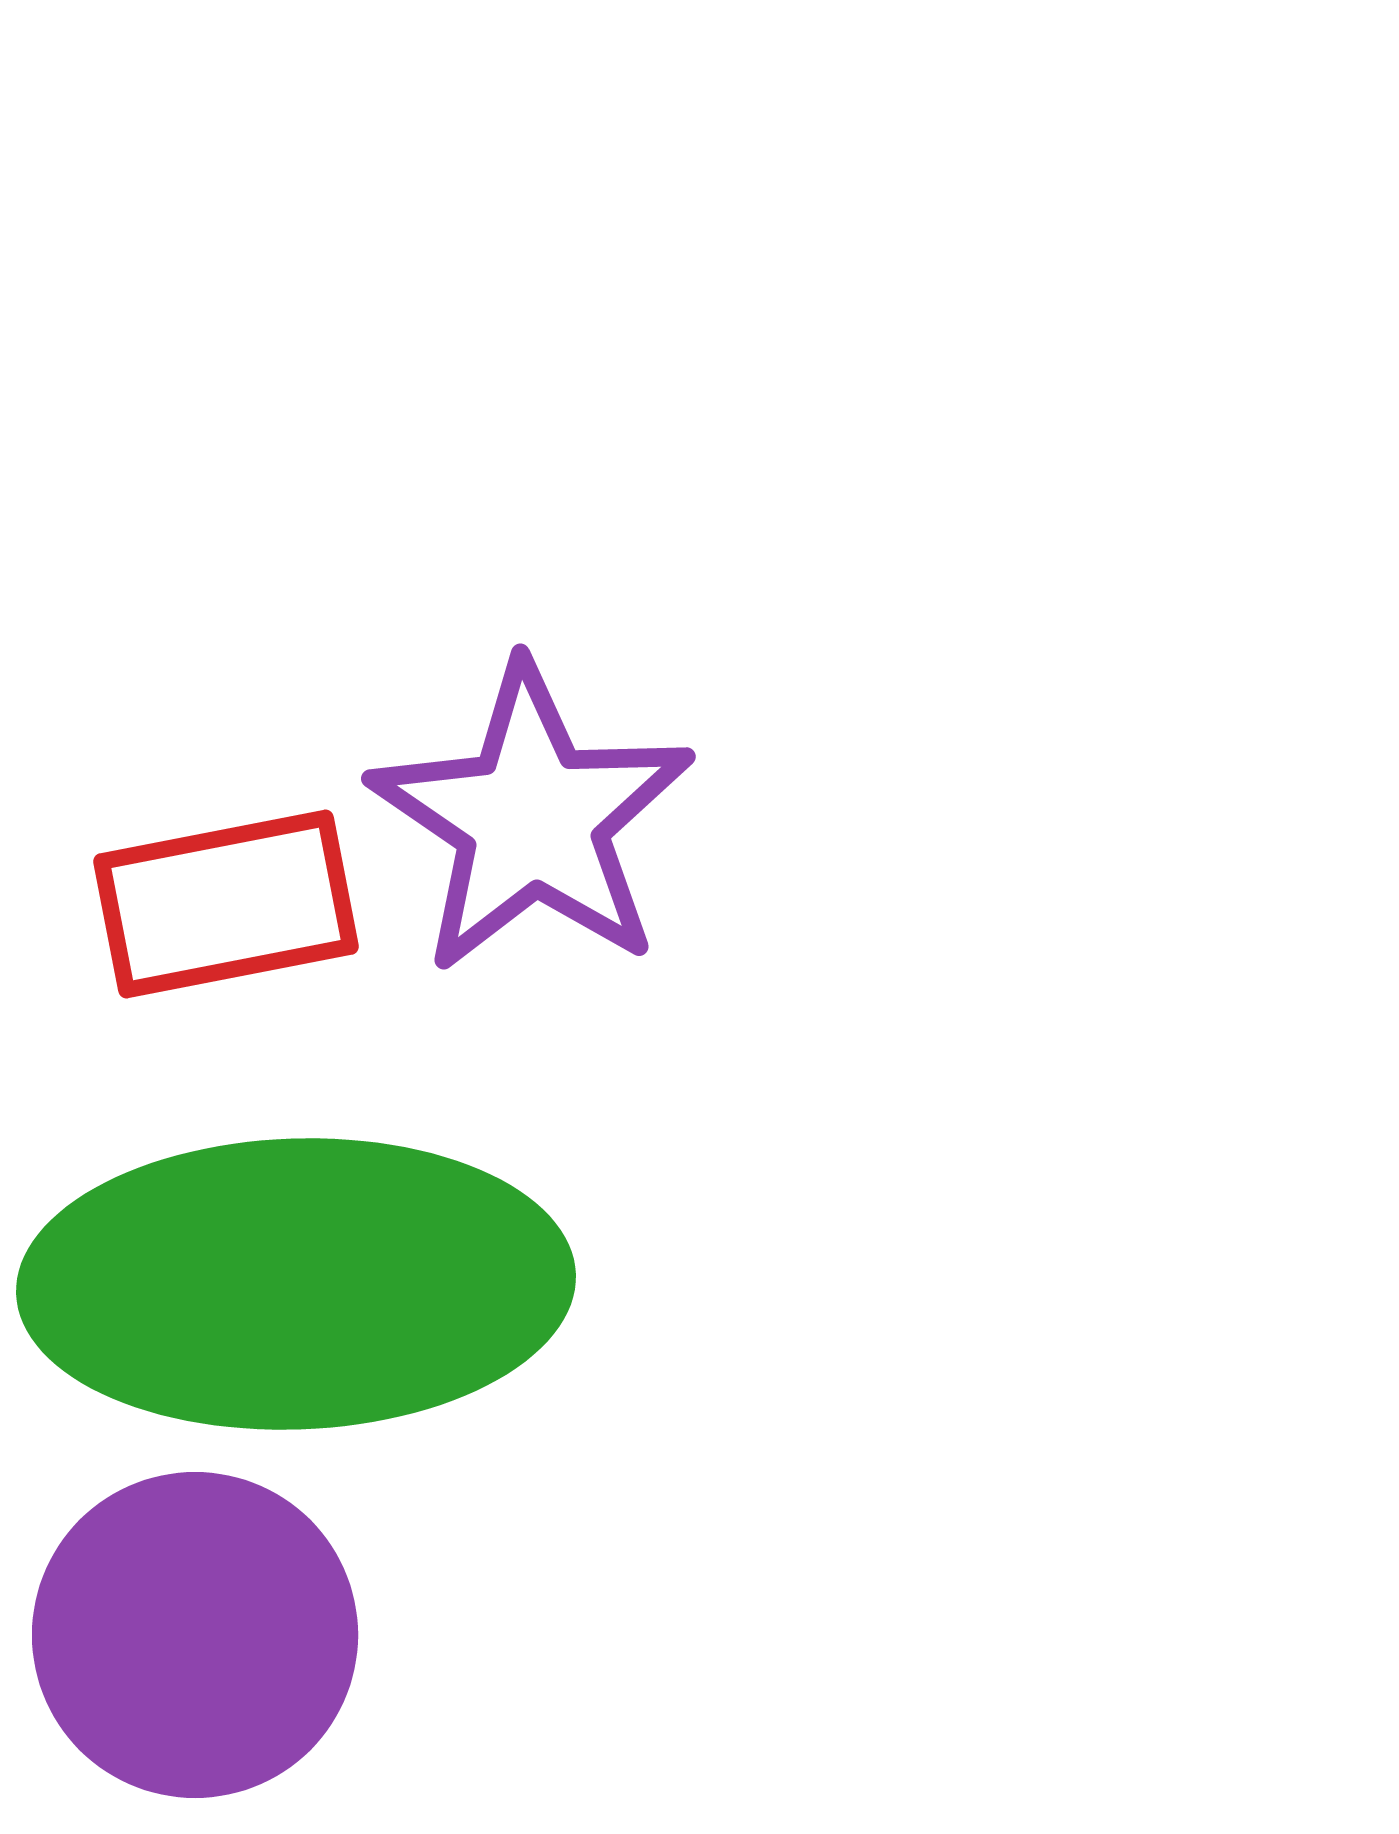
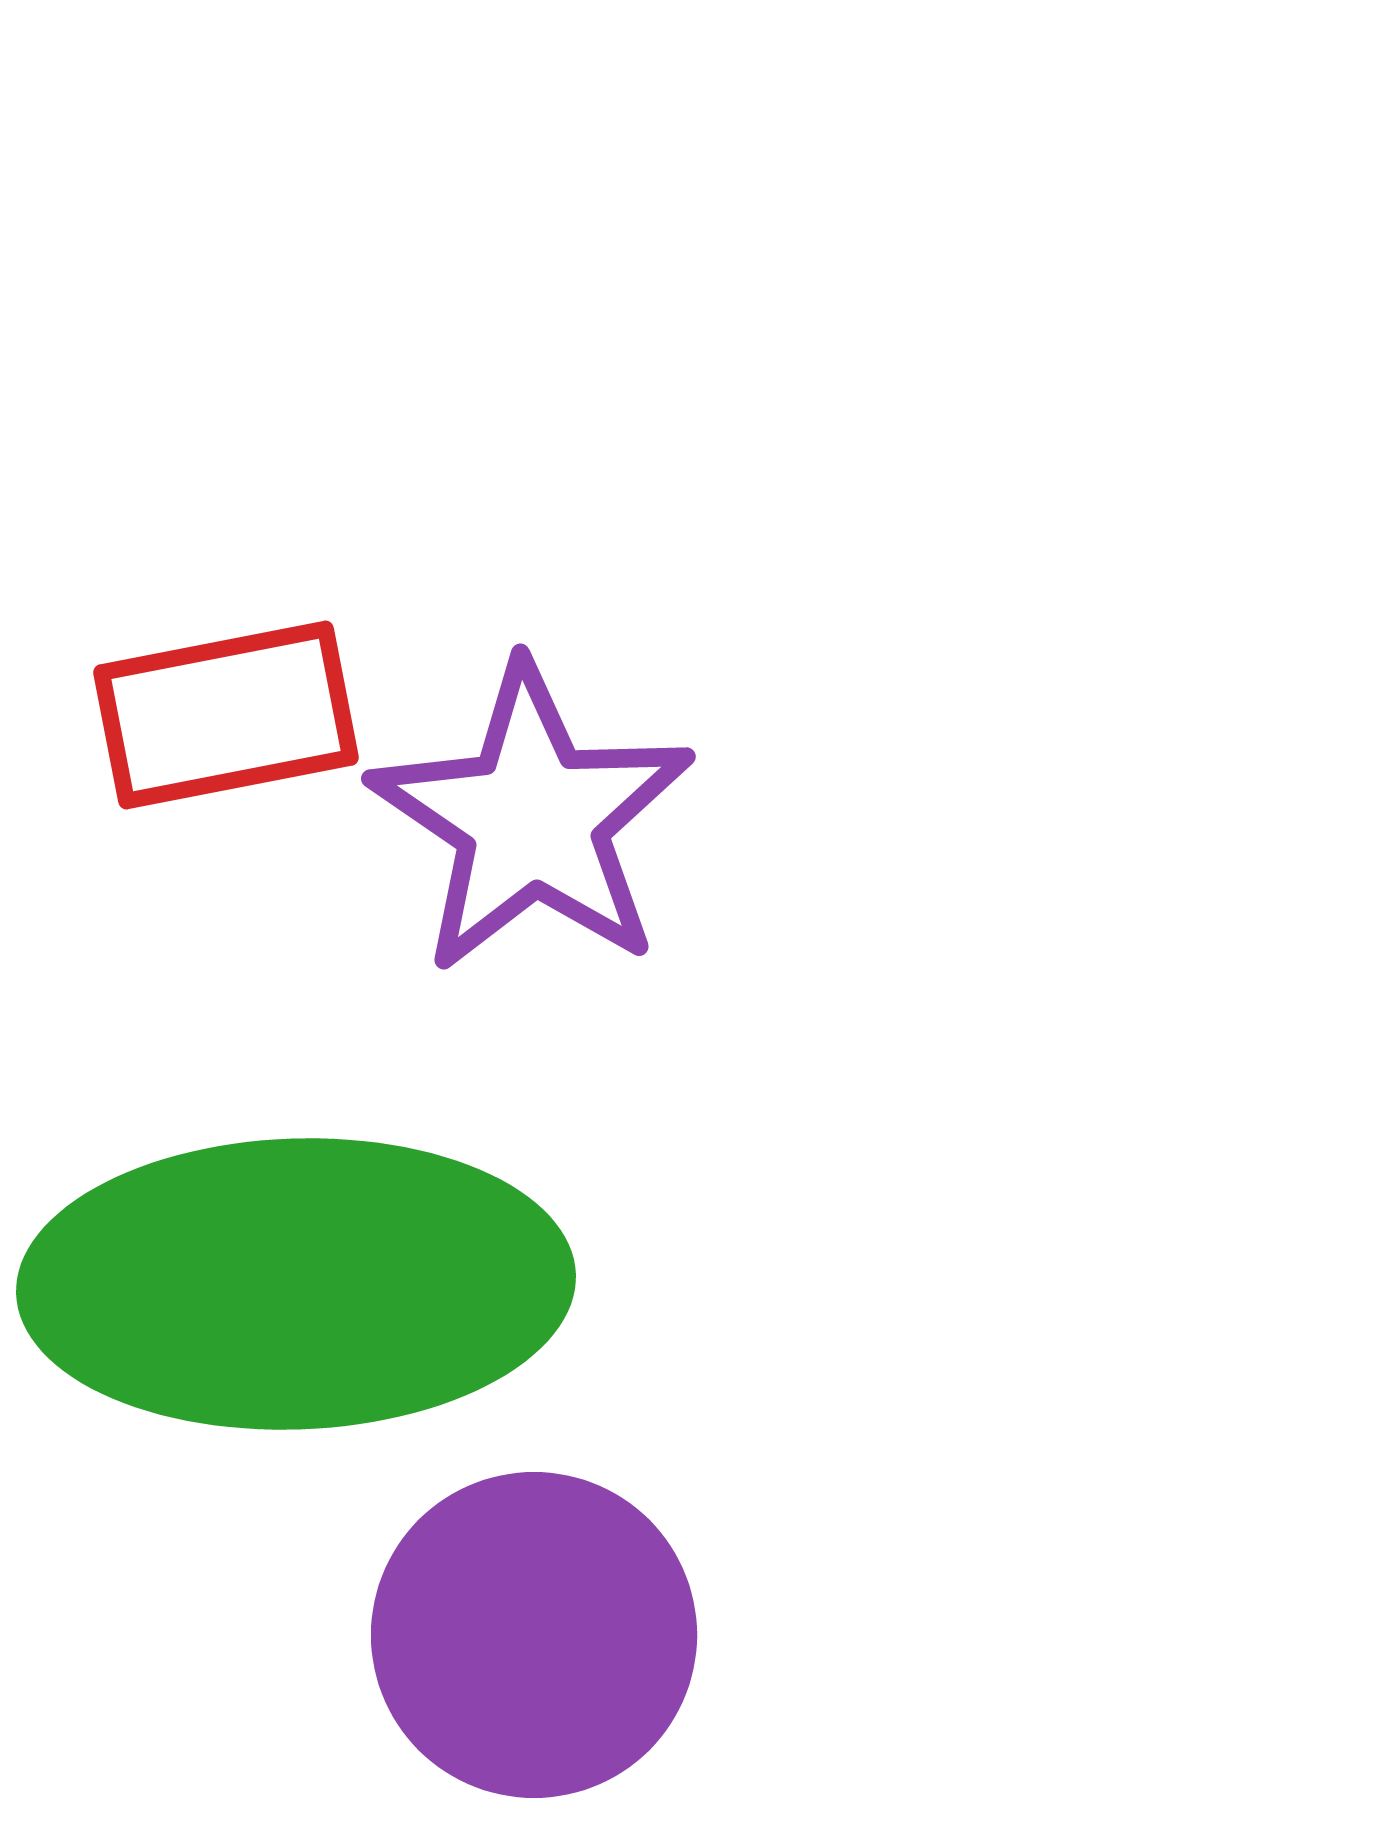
red rectangle: moved 189 px up
purple circle: moved 339 px right
